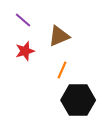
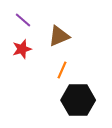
red star: moved 3 px left, 2 px up
